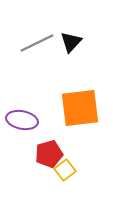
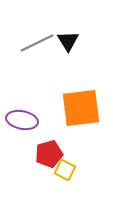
black triangle: moved 3 px left, 1 px up; rotated 15 degrees counterclockwise
orange square: moved 1 px right
yellow square: rotated 25 degrees counterclockwise
